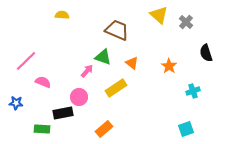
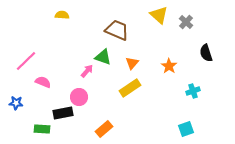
orange triangle: rotated 32 degrees clockwise
yellow rectangle: moved 14 px right
